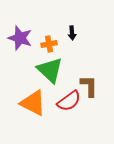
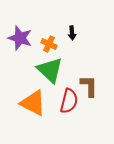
orange cross: rotated 35 degrees clockwise
red semicircle: rotated 40 degrees counterclockwise
